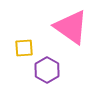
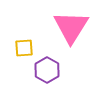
pink triangle: rotated 27 degrees clockwise
